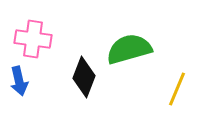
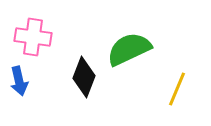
pink cross: moved 2 px up
green semicircle: rotated 9 degrees counterclockwise
